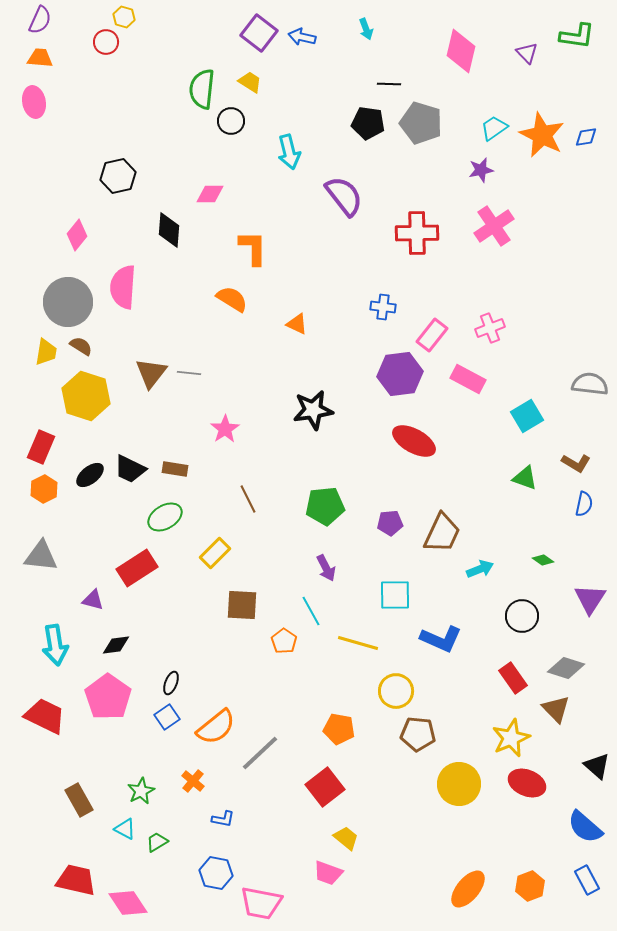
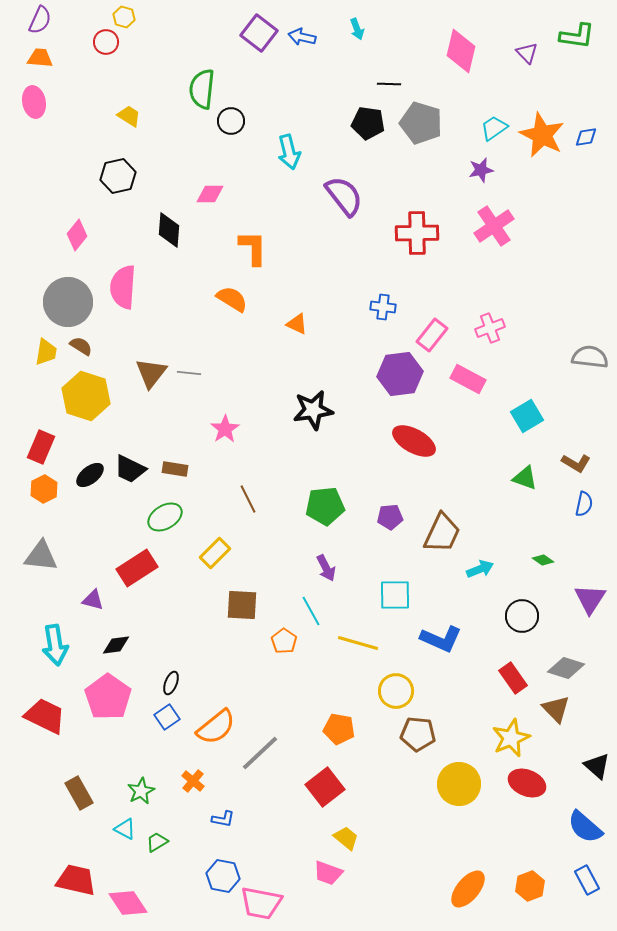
cyan arrow at (366, 29): moved 9 px left
yellow trapezoid at (250, 82): moved 121 px left, 34 px down
gray semicircle at (590, 384): moved 27 px up
purple pentagon at (390, 523): moved 6 px up
brown rectangle at (79, 800): moved 7 px up
blue hexagon at (216, 873): moved 7 px right, 3 px down
